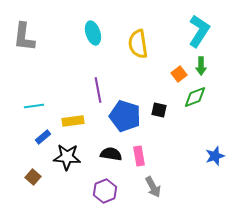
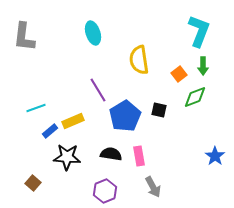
cyan L-shape: rotated 12 degrees counterclockwise
yellow semicircle: moved 1 px right, 16 px down
green arrow: moved 2 px right
purple line: rotated 20 degrees counterclockwise
cyan line: moved 2 px right, 2 px down; rotated 12 degrees counterclockwise
blue pentagon: rotated 24 degrees clockwise
yellow rectangle: rotated 15 degrees counterclockwise
blue rectangle: moved 7 px right, 6 px up
blue star: rotated 18 degrees counterclockwise
brown square: moved 6 px down
